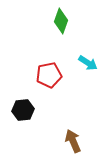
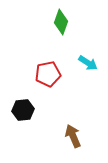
green diamond: moved 1 px down
red pentagon: moved 1 px left, 1 px up
brown arrow: moved 5 px up
